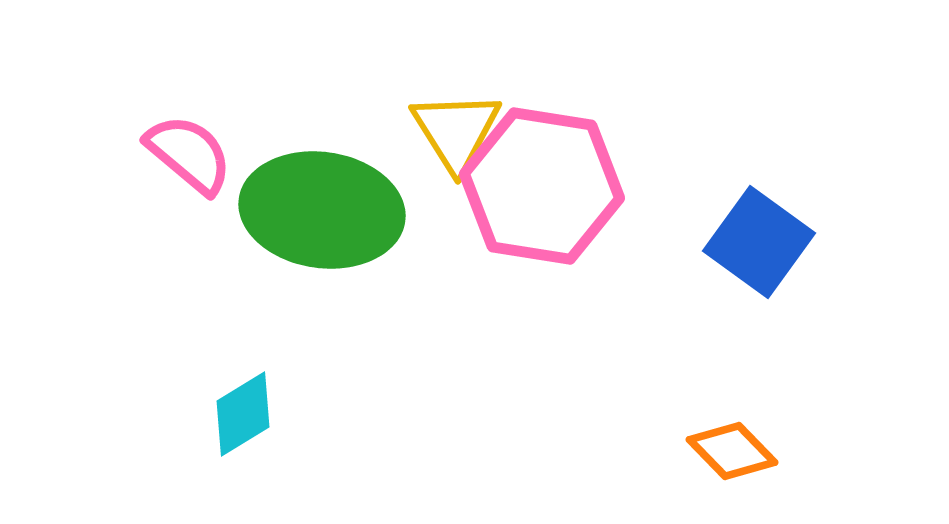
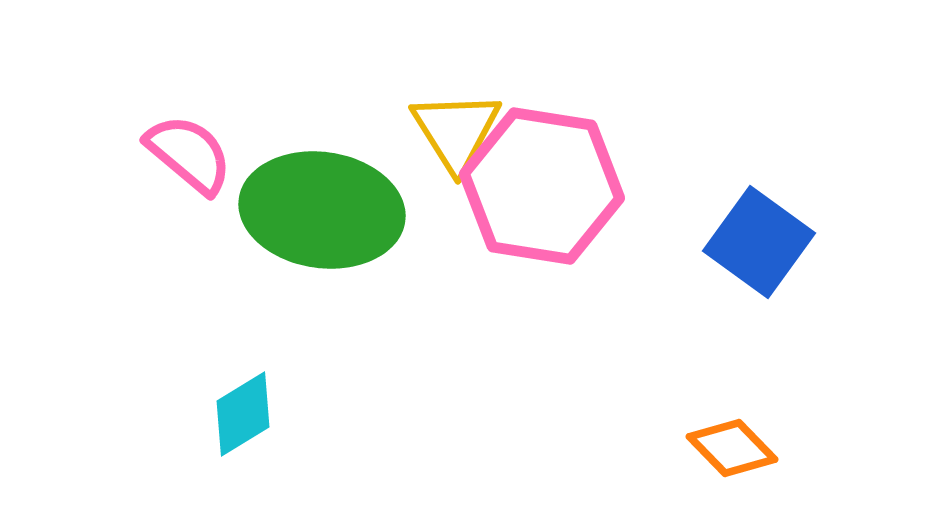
orange diamond: moved 3 px up
